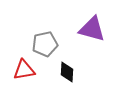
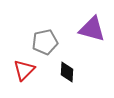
gray pentagon: moved 2 px up
red triangle: rotated 35 degrees counterclockwise
